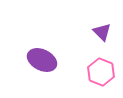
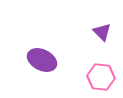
pink hexagon: moved 5 px down; rotated 16 degrees counterclockwise
